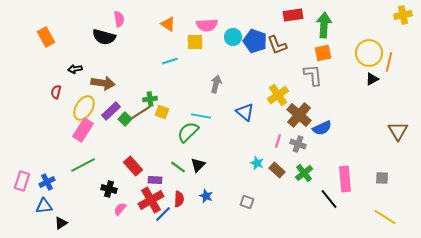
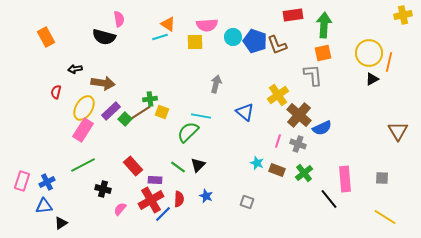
cyan line at (170, 61): moved 10 px left, 24 px up
brown rectangle at (277, 170): rotated 21 degrees counterclockwise
black cross at (109, 189): moved 6 px left
